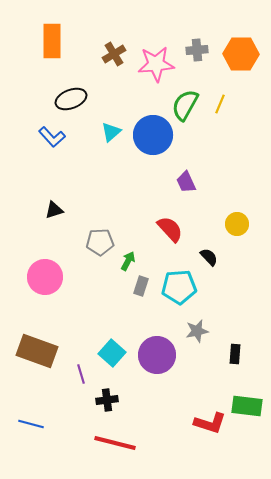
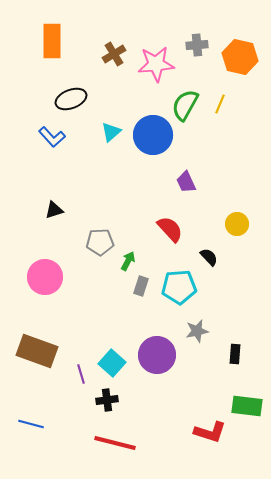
gray cross: moved 5 px up
orange hexagon: moved 1 px left, 3 px down; rotated 12 degrees clockwise
cyan square: moved 10 px down
red L-shape: moved 9 px down
